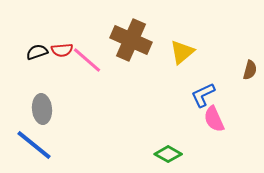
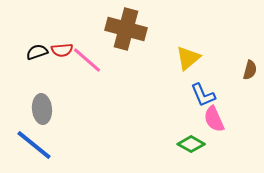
brown cross: moved 5 px left, 11 px up; rotated 9 degrees counterclockwise
yellow triangle: moved 6 px right, 6 px down
blue L-shape: rotated 88 degrees counterclockwise
green diamond: moved 23 px right, 10 px up
